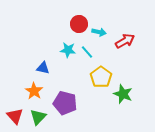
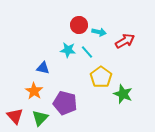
red circle: moved 1 px down
green triangle: moved 2 px right, 1 px down
